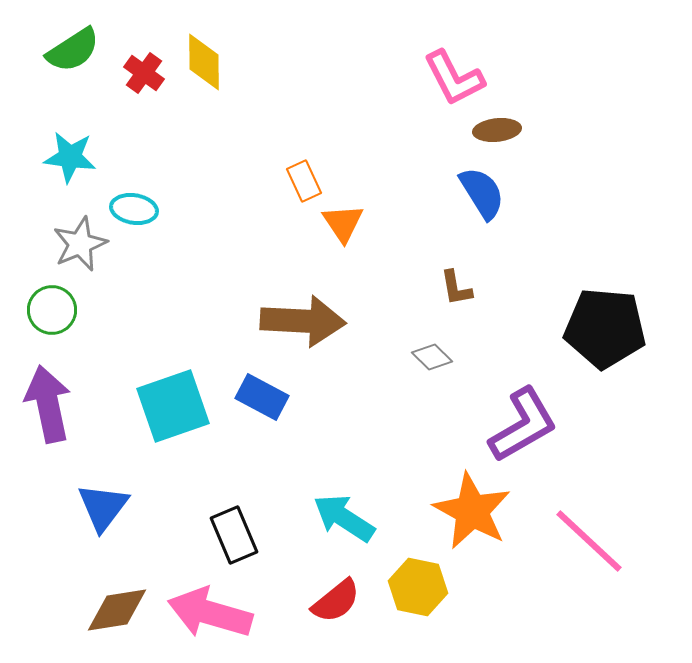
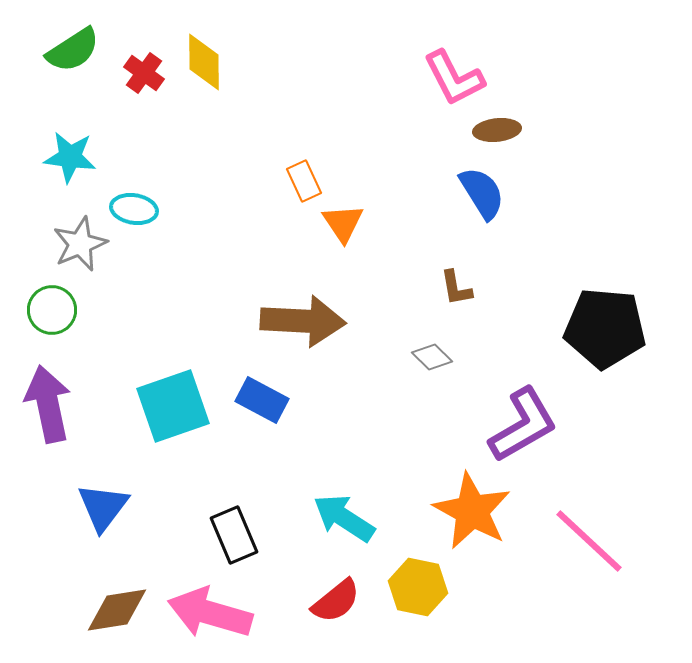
blue rectangle: moved 3 px down
